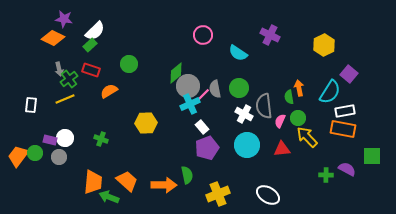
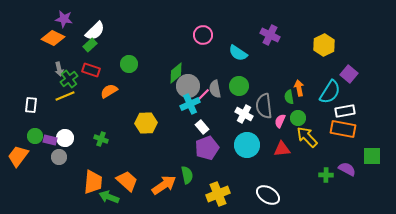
green circle at (239, 88): moved 2 px up
yellow line at (65, 99): moved 3 px up
green circle at (35, 153): moved 17 px up
orange arrow at (164, 185): rotated 35 degrees counterclockwise
